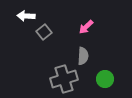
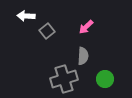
gray square: moved 3 px right, 1 px up
